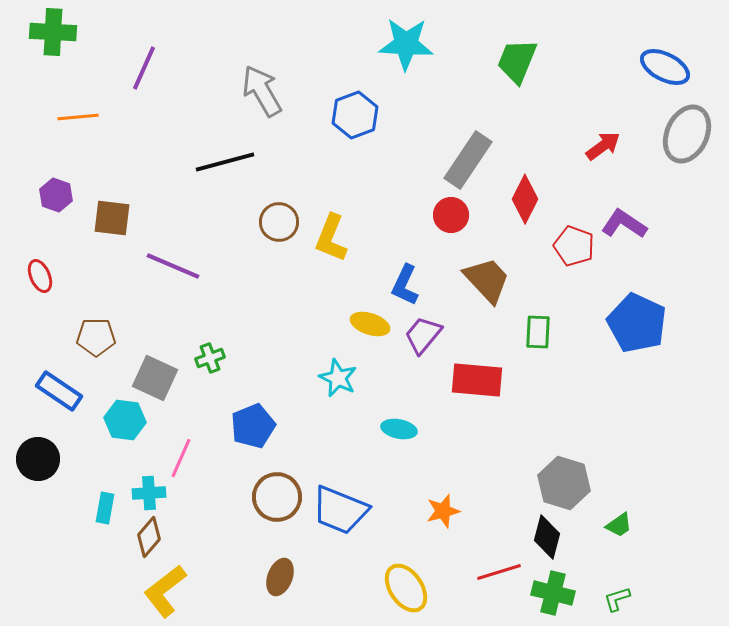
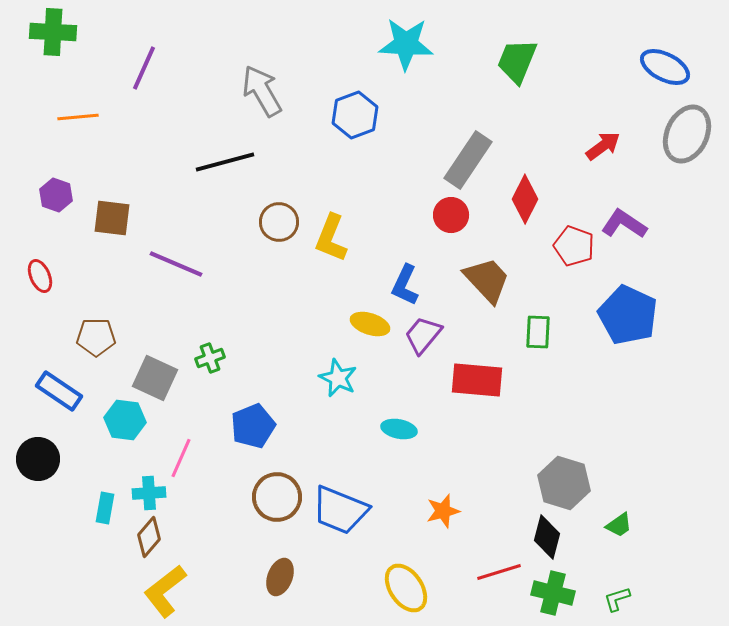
purple line at (173, 266): moved 3 px right, 2 px up
blue pentagon at (637, 323): moved 9 px left, 8 px up
